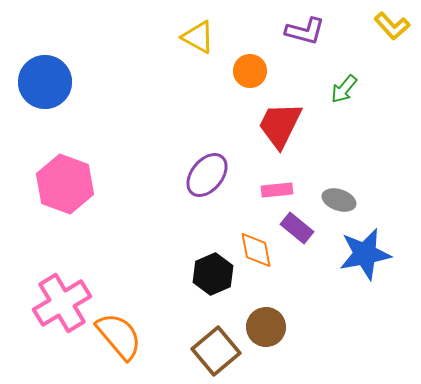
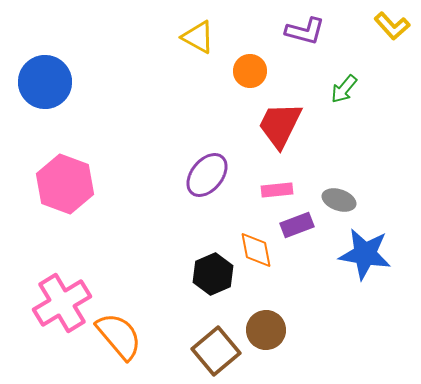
purple rectangle: moved 3 px up; rotated 60 degrees counterclockwise
blue star: rotated 20 degrees clockwise
brown circle: moved 3 px down
